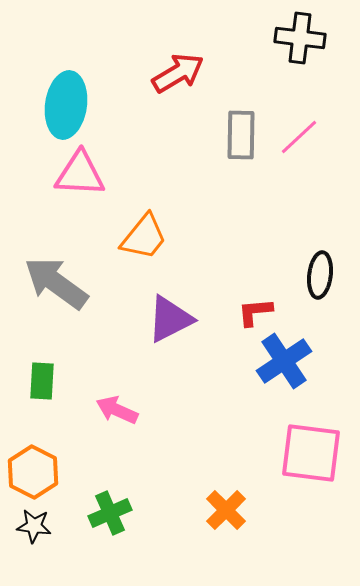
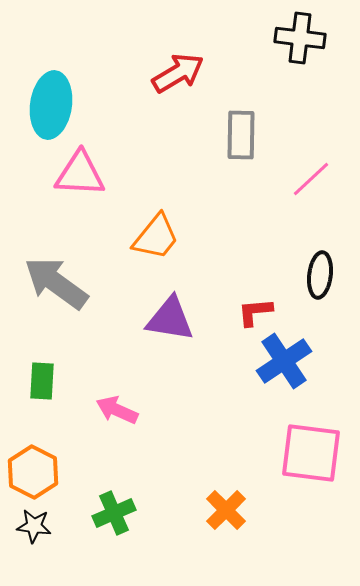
cyan ellipse: moved 15 px left
pink line: moved 12 px right, 42 px down
orange trapezoid: moved 12 px right
purple triangle: rotated 36 degrees clockwise
green cross: moved 4 px right
